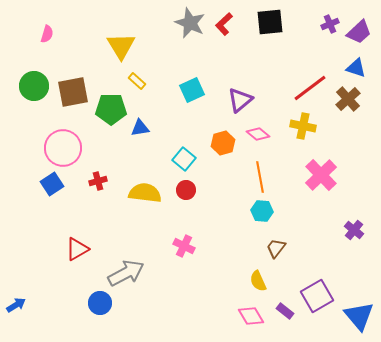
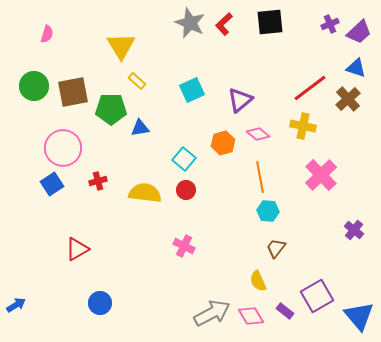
cyan hexagon at (262, 211): moved 6 px right
gray arrow at (126, 273): moved 86 px right, 40 px down
